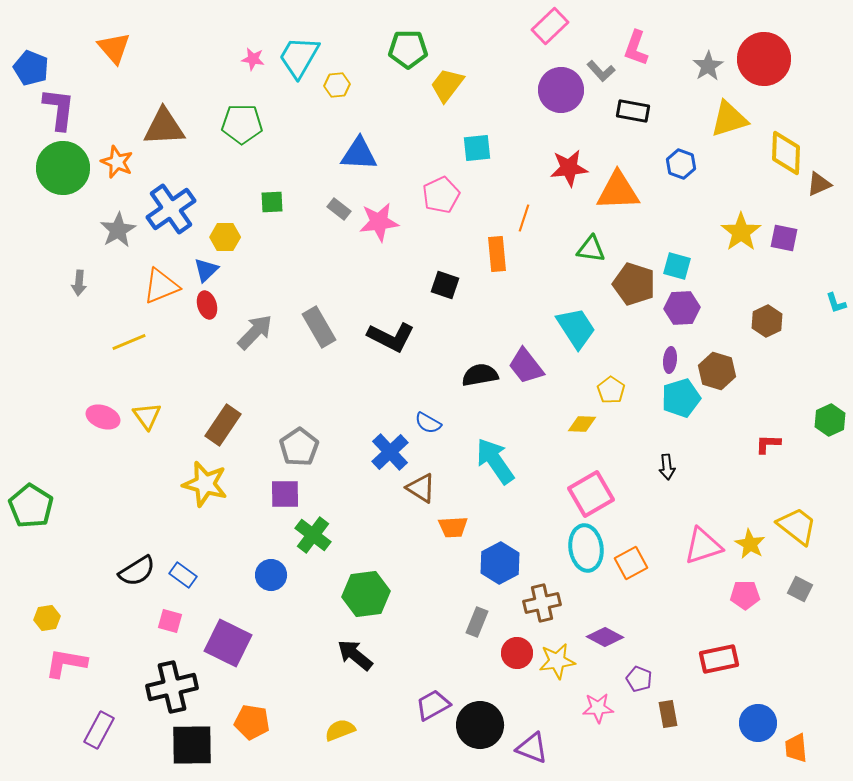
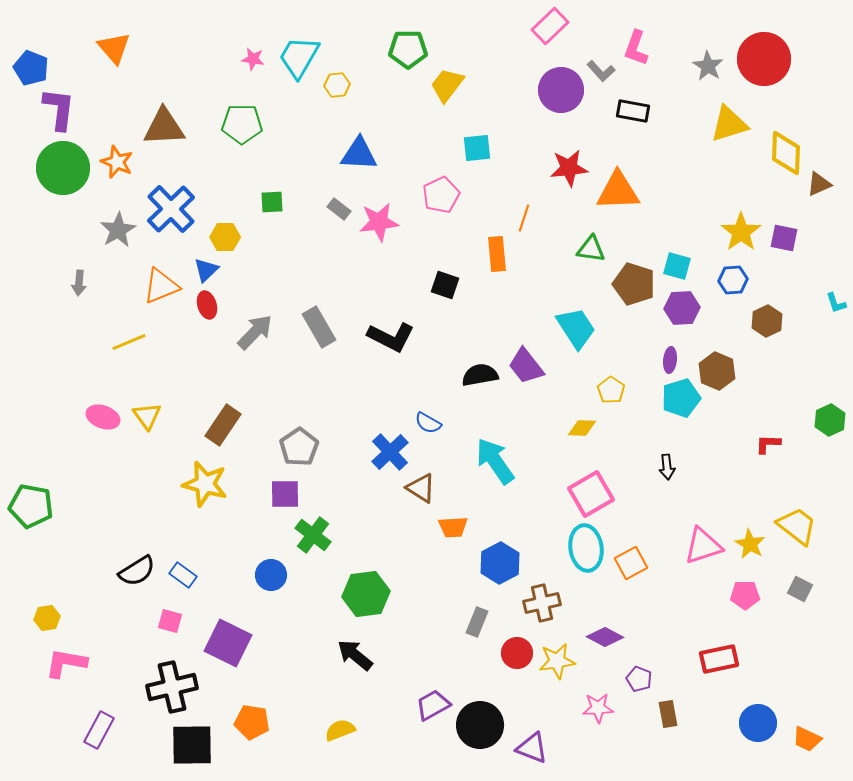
gray star at (708, 66): rotated 8 degrees counterclockwise
yellow triangle at (729, 119): moved 5 px down
blue hexagon at (681, 164): moved 52 px right, 116 px down; rotated 24 degrees counterclockwise
blue cross at (171, 209): rotated 9 degrees counterclockwise
brown hexagon at (717, 371): rotated 6 degrees clockwise
yellow diamond at (582, 424): moved 4 px down
green pentagon at (31, 506): rotated 21 degrees counterclockwise
orange trapezoid at (796, 748): moved 11 px right, 9 px up; rotated 60 degrees counterclockwise
